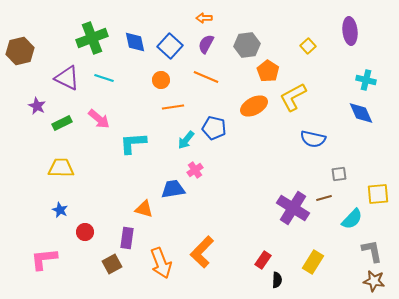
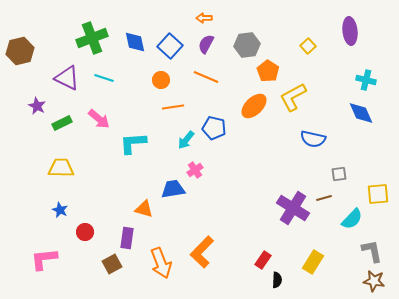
orange ellipse at (254, 106): rotated 16 degrees counterclockwise
